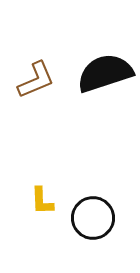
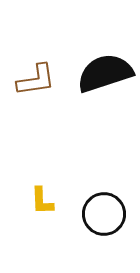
brown L-shape: rotated 15 degrees clockwise
black circle: moved 11 px right, 4 px up
